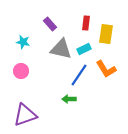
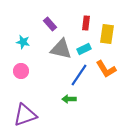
yellow rectangle: moved 1 px right
